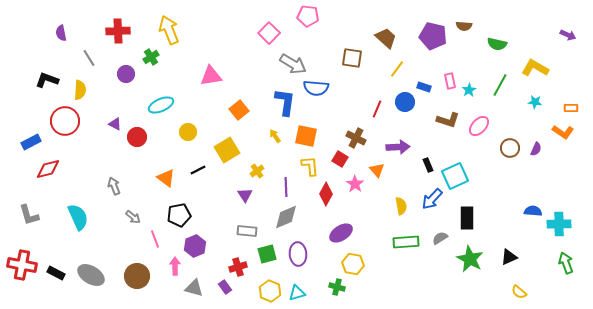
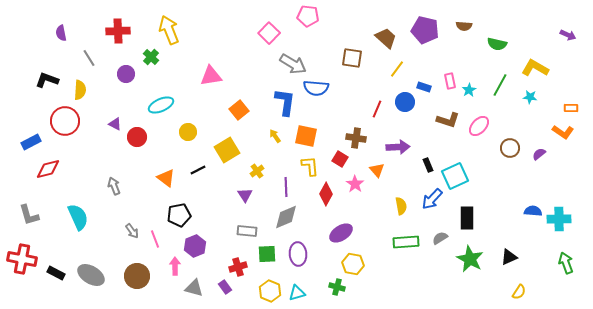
purple pentagon at (433, 36): moved 8 px left, 6 px up
green cross at (151, 57): rotated 14 degrees counterclockwise
cyan star at (535, 102): moved 5 px left, 5 px up
brown cross at (356, 138): rotated 18 degrees counterclockwise
purple semicircle at (536, 149): moved 3 px right, 5 px down; rotated 152 degrees counterclockwise
gray arrow at (133, 217): moved 1 px left, 14 px down; rotated 14 degrees clockwise
cyan cross at (559, 224): moved 5 px up
green square at (267, 254): rotated 12 degrees clockwise
red cross at (22, 265): moved 6 px up
yellow semicircle at (519, 292): rotated 98 degrees counterclockwise
